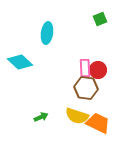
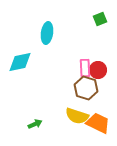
cyan diamond: rotated 55 degrees counterclockwise
brown hexagon: rotated 10 degrees clockwise
green arrow: moved 6 px left, 7 px down
